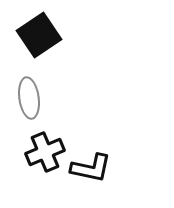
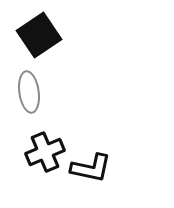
gray ellipse: moved 6 px up
